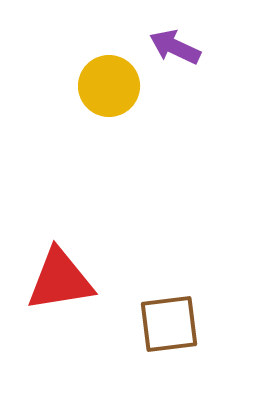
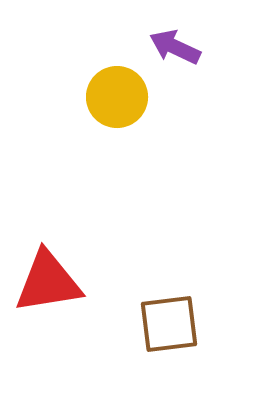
yellow circle: moved 8 px right, 11 px down
red triangle: moved 12 px left, 2 px down
